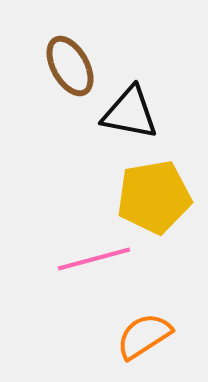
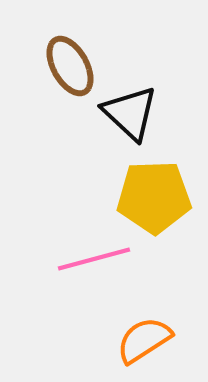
black triangle: rotated 32 degrees clockwise
yellow pentagon: rotated 8 degrees clockwise
orange semicircle: moved 4 px down
